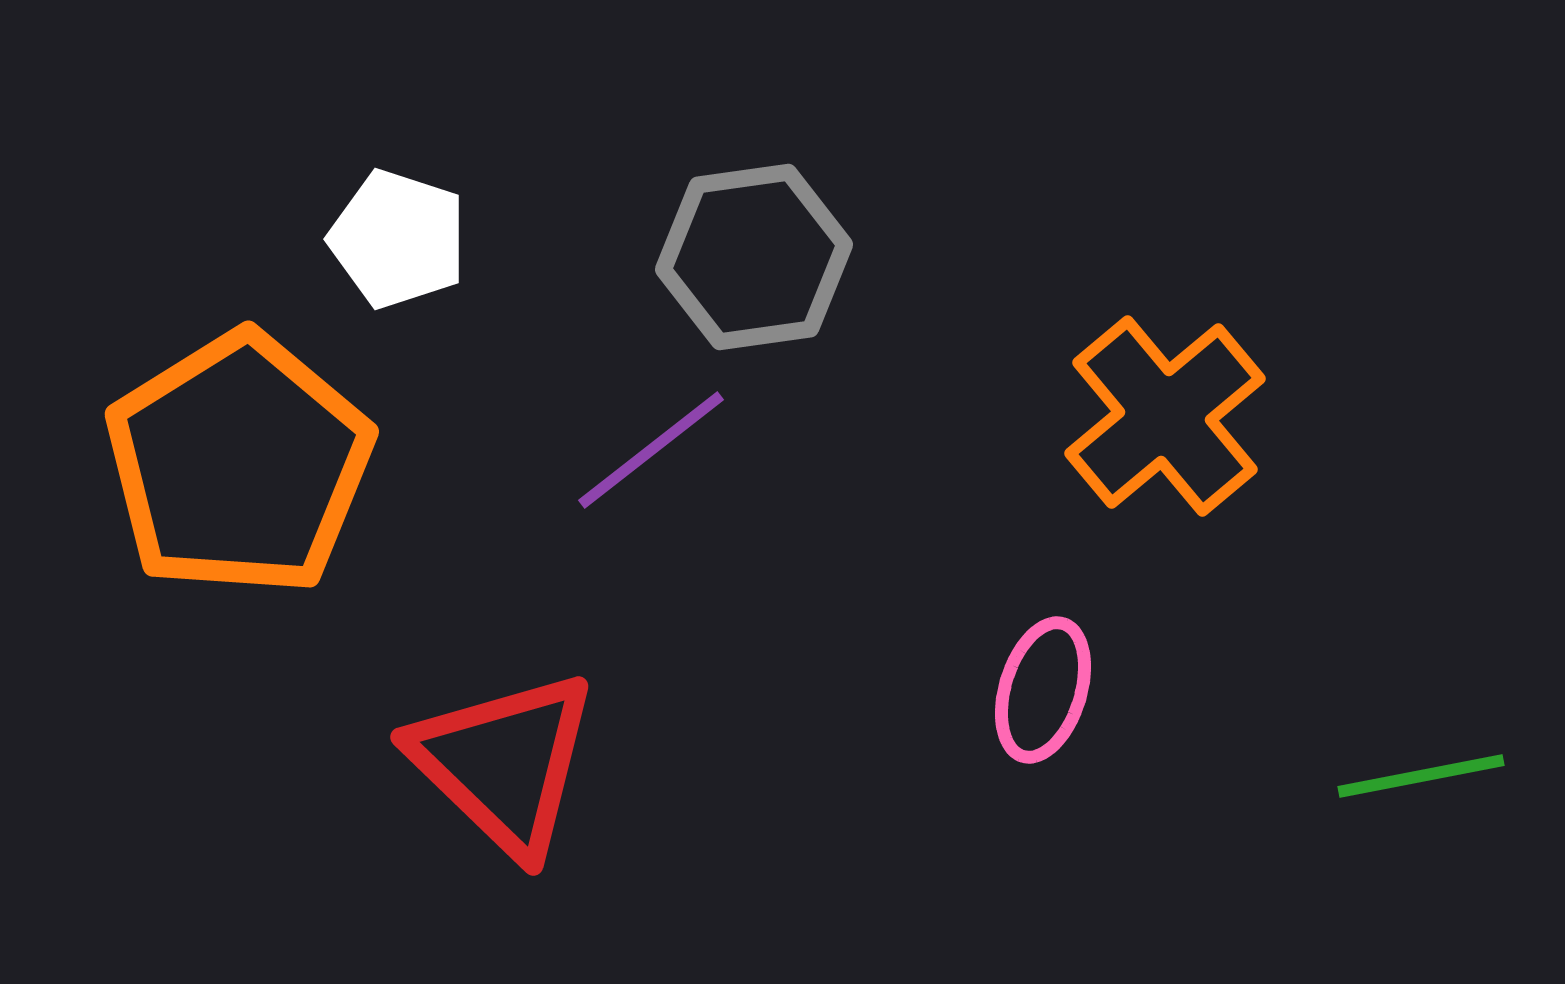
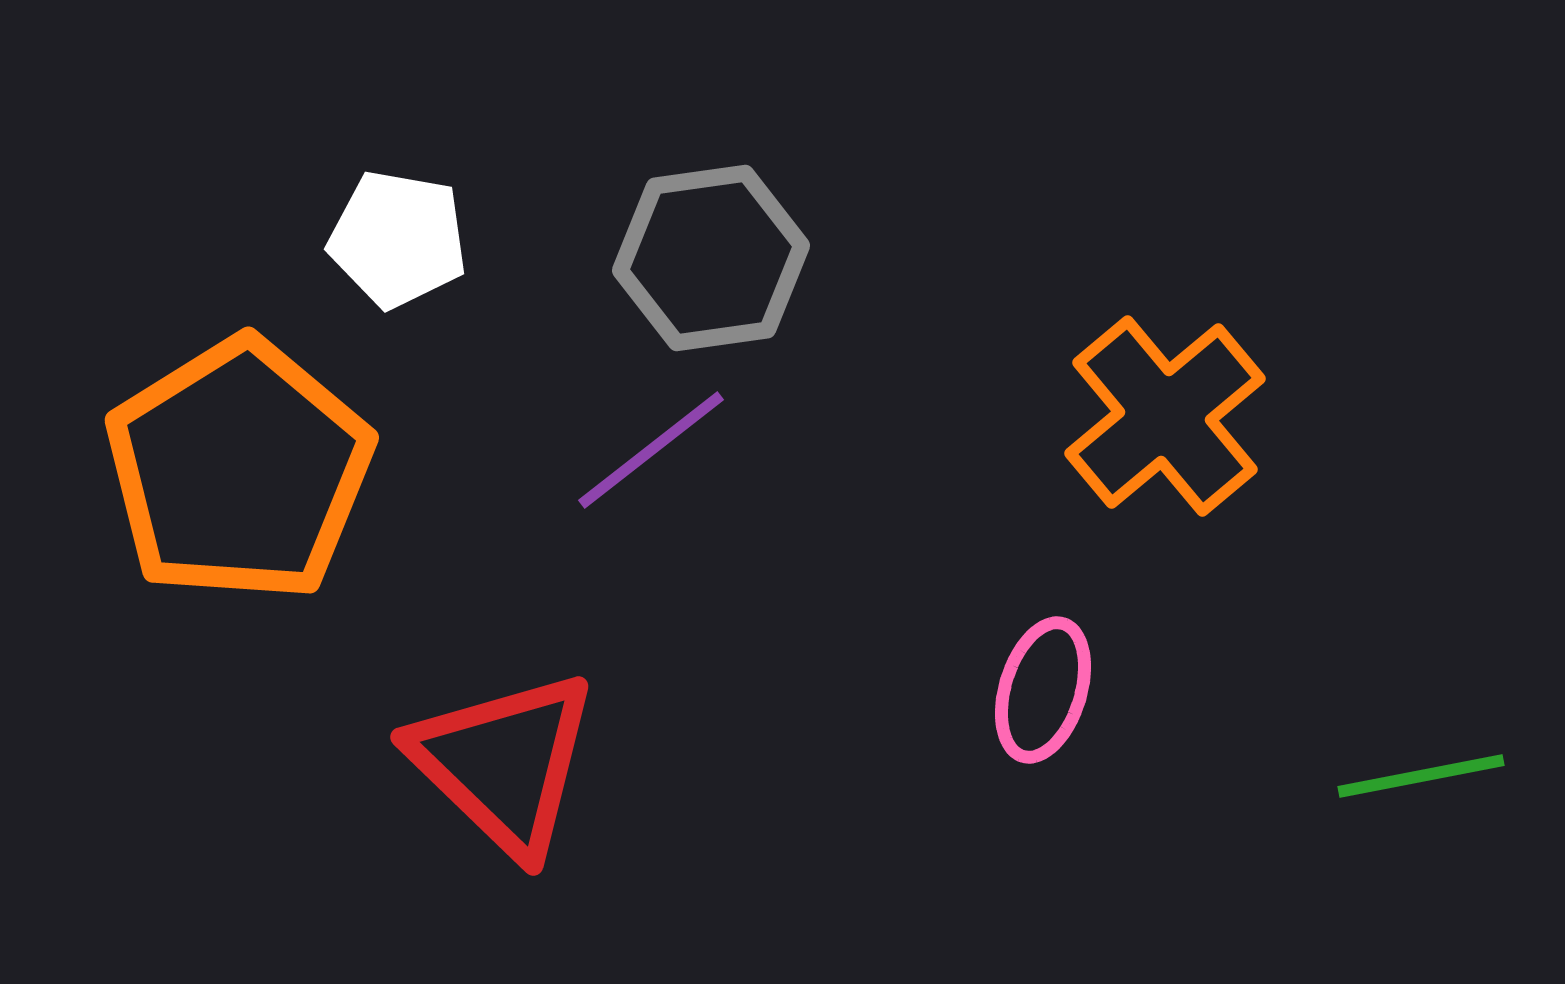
white pentagon: rotated 8 degrees counterclockwise
gray hexagon: moved 43 px left, 1 px down
orange pentagon: moved 6 px down
